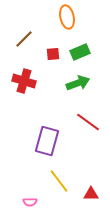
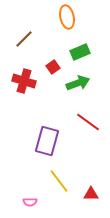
red square: moved 13 px down; rotated 32 degrees counterclockwise
